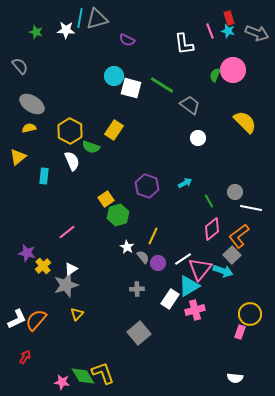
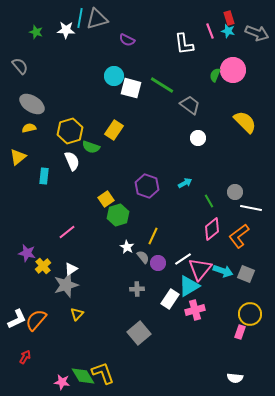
yellow hexagon at (70, 131): rotated 15 degrees clockwise
gray square at (232, 255): moved 14 px right, 19 px down; rotated 24 degrees counterclockwise
